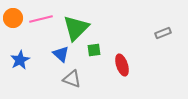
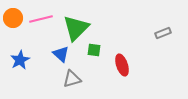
green square: rotated 16 degrees clockwise
gray triangle: rotated 36 degrees counterclockwise
